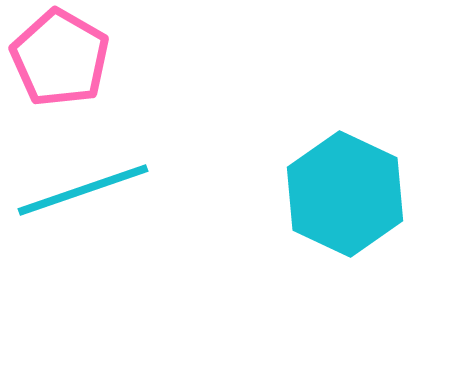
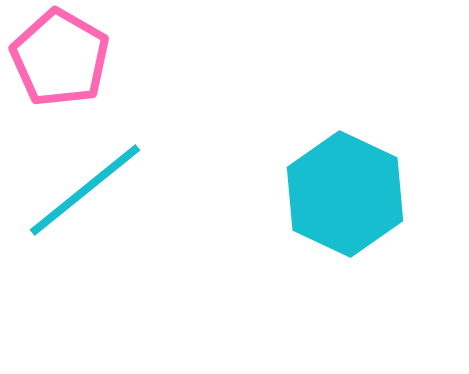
cyan line: moved 2 px right; rotated 20 degrees counterclockwise
